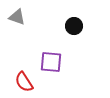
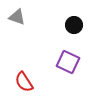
black circle: moved 1 px up
purple square: moved 17 px right; rotated 20 degrees clockwise
